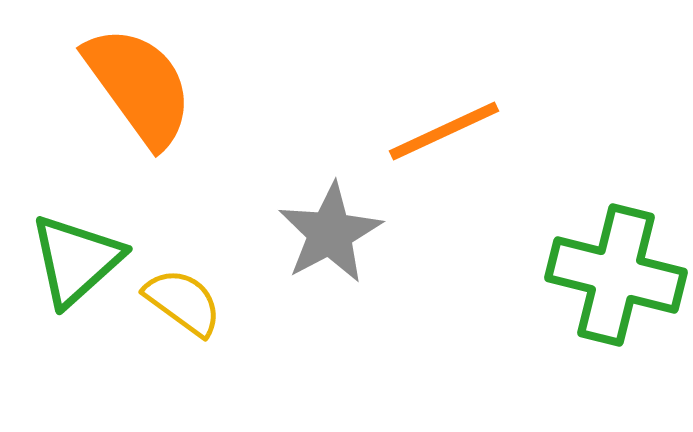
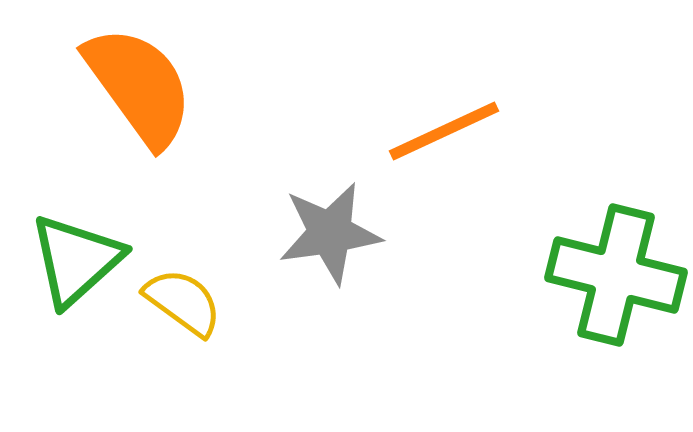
gray star: rotated 20 degrees clockwise
